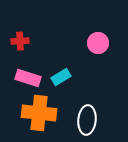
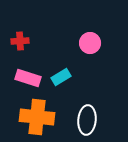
pink circle: moved 8 px left
orange cross: moved 2 px left, 4 px down
